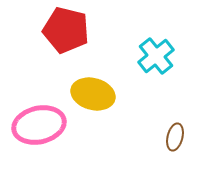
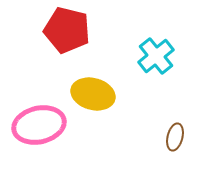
red pentagon: moved 1 px right
